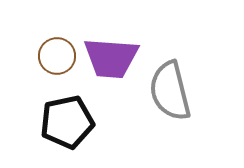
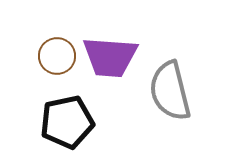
purple trapezoid: moved 1 px left, 1 px up
